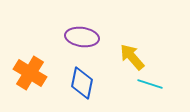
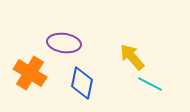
purple ellipse: moved 18 px left, 6 px down
cyan line: rotated 10 degrees clockwise
